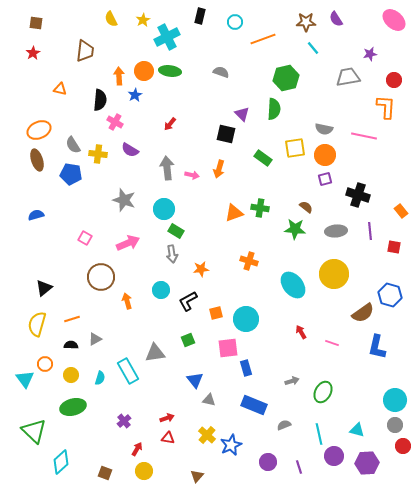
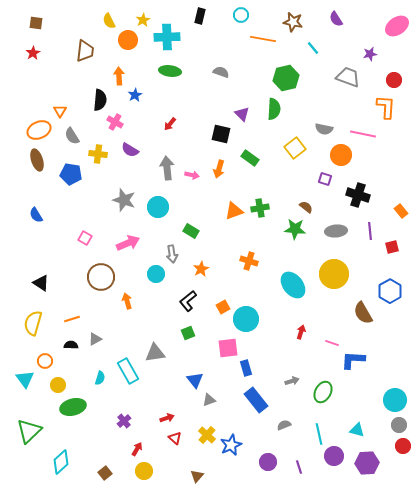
yellow semicircle at (111, 19): moved 2 px left, 2 px down
pink ellipse at (394, 20): moved 3 px right, 6 px down; rotated 75 degrees counterclockwise
cyan circle at (235, 22): moved 6 px right, 7 px up
brown star at (306, 22): moved 13 px left; rotated 12 degrees clockwise
cyan cross at (167, 37): rotated 25 degrees clockwise
orange line at (263, 39): rotated 30 degrees clockwise
orange circle at (144, 71): moved 16 px left, 31 px up
gray trapezoid at (348, 77): rotated 30 degrees clockwise
orange triangle at (60, 89): moved 22 px down; rotated 48 degrees clockwise
black square at (226, 134): moved 5 px left
pink line at (364, 136): moved 1 px left, 2 px up
gray semicircle at (73, 145): moved 1 px left, 9 px up
yellow square at (295, 148): rotated 30 degrees counterclockwise
orange circle at (325, 155): moved 16 px right
green rectangle at (263, 158): moved 13 px left
purple square at (325, 179): rotated 32 degrees clockwise
green cross at (260, 208): rotated 18 degrees counterclockwise
cyan circle at (164, 209): moved 6 px left, 2 px up
orange triangle at (234, 213): moved 2 px up
blue semicircle at (36, 215): rotated 105 degrees counterclockwise
green rectangle at (176, 231): moved 15 px right
red square at (394, 247): moved 2 px left; rotated 24 degrees counterclockwise
orange star at (201, 269): rotated 21 degrees counterclockwise
black triangle at (44, 288): moved 3 px left, 5 px up; rotated 48 degrees counterclockwise
cyan circle at (161, 290): moved 5 px left, 16 px up
blue hexagon at (390, 295): moved 4 px up; rotated 15 degrees clockwise
black L-shape at (188, 301): rotated 10 degrees counterclockwise
orange square at (216, 313): moved 7 px right, 6 px up; rotated 16 degrees counterclockwise
brown semicircle at (363, 313): rotated 95 degrees clockwise
yellow semicircle at (37, 324): moved 4 px left, 1 px up
red arrow at (301, 332): rotated 48 degrees clockwise
green square at (188, 340): moved 7 px up
blue L-shape at (377, 347): moved 24 px left, 13 px down; rotated 80 degrees clockwise
orange circle at (45, 364): moved 3 px up
yellow circle at (71, 375): moved 13 px left, 10 px down
gray triangle at (209, 400): rotated 32 degrees counterclockwise
blue rectangle at (254, 405): moved 2 px right, 5 px up; rotated 30 degrees clockwise
gray circle at (395, 425): moved 4 px right
green triangle at (34, 431): moved 5 px left; rotated 32 degrees clockwise
red triangle at (168, 438): moved 7 px right; rotated 32 degrees clockwise
brown square at (105, 473): rotated 32 degrees clockwise
